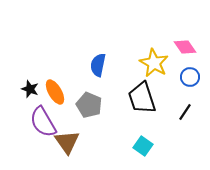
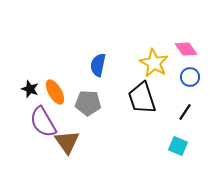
pink diamond: moved 1 px right, 2 px down
gray pentagon: moved 1 px left, 2 px up; rotated 20 degrees counterclockwise
cyan square: moved 35 px right; rotated 12 degrees counterclockwise
